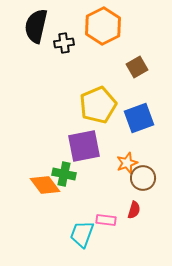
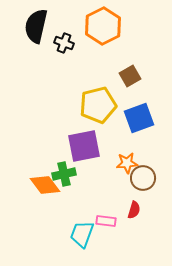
black cross: rotated 30 degrees clockwise
brown square: moved 7 px left, 9 px down
yellow pentagon: rotated 9 degrees clockwise
orange star: rotated 15 degrees clockwise
green cross: rotated 25 degrees counterclockwise
pink rectangle: moved 1 px down
